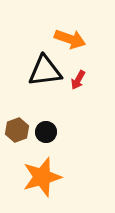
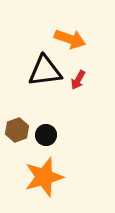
black circle: moved 3 px down
orange star: moved 2 px right
